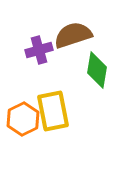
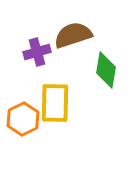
purple cross: moved 2 px left, 2 px down
green diamond: moved 9 px right
yellow rectangle: moved 2 px right, 8 px up; rotated 12 degrees clockwise
